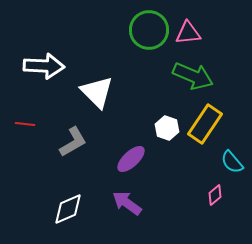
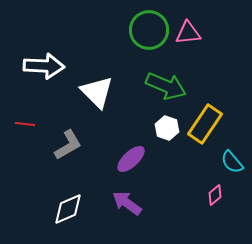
green arrow: moved 27 px left, 10 px down
gray L-shape: moved 5 px left, 3 px down
